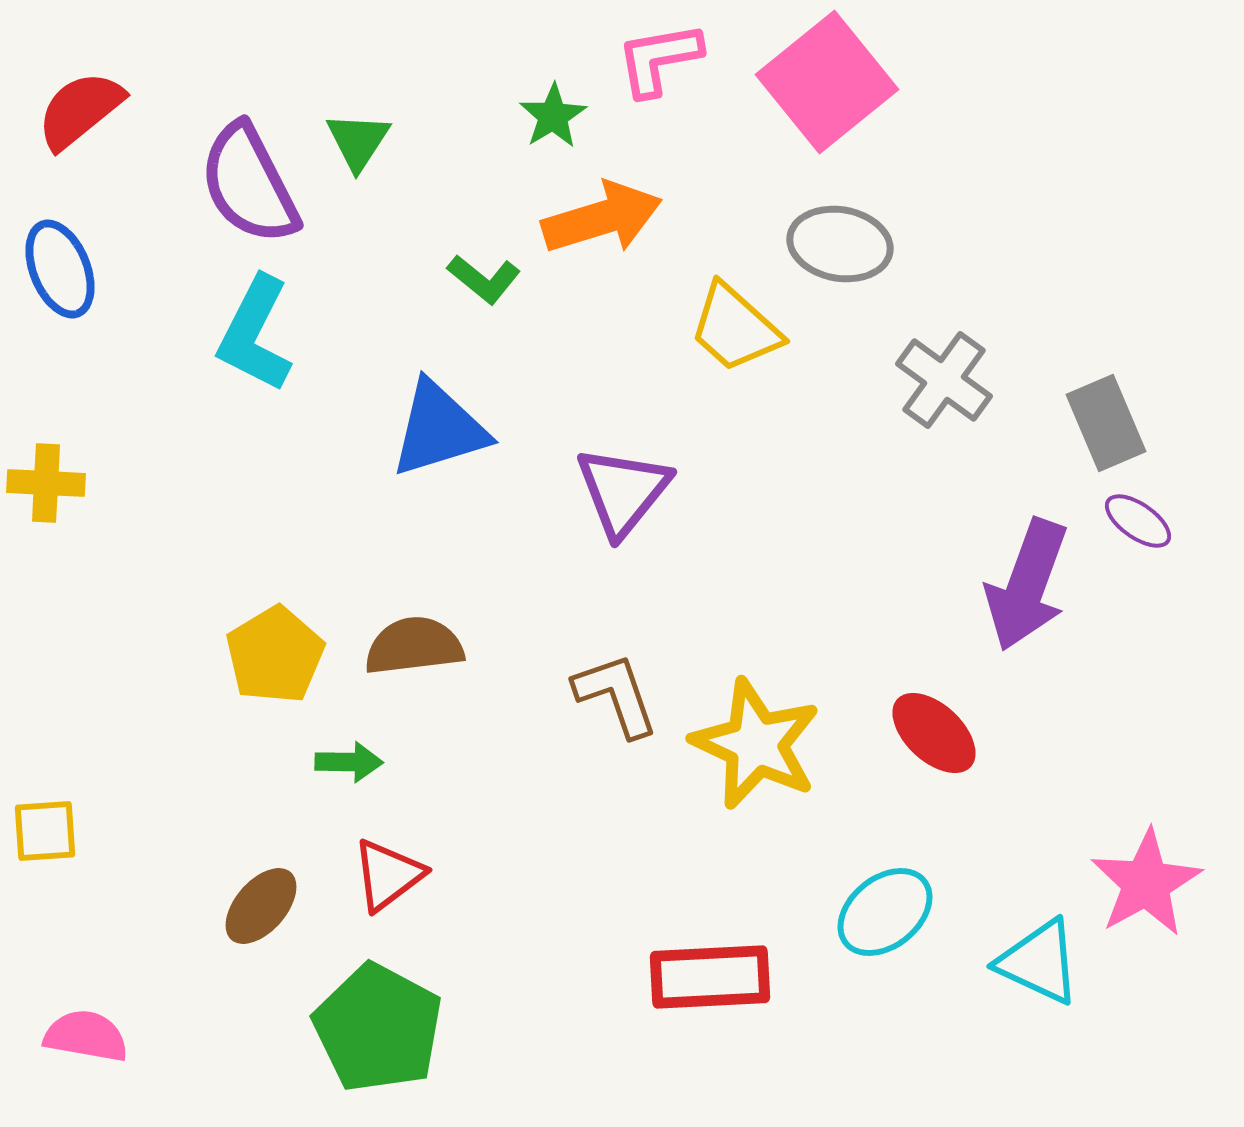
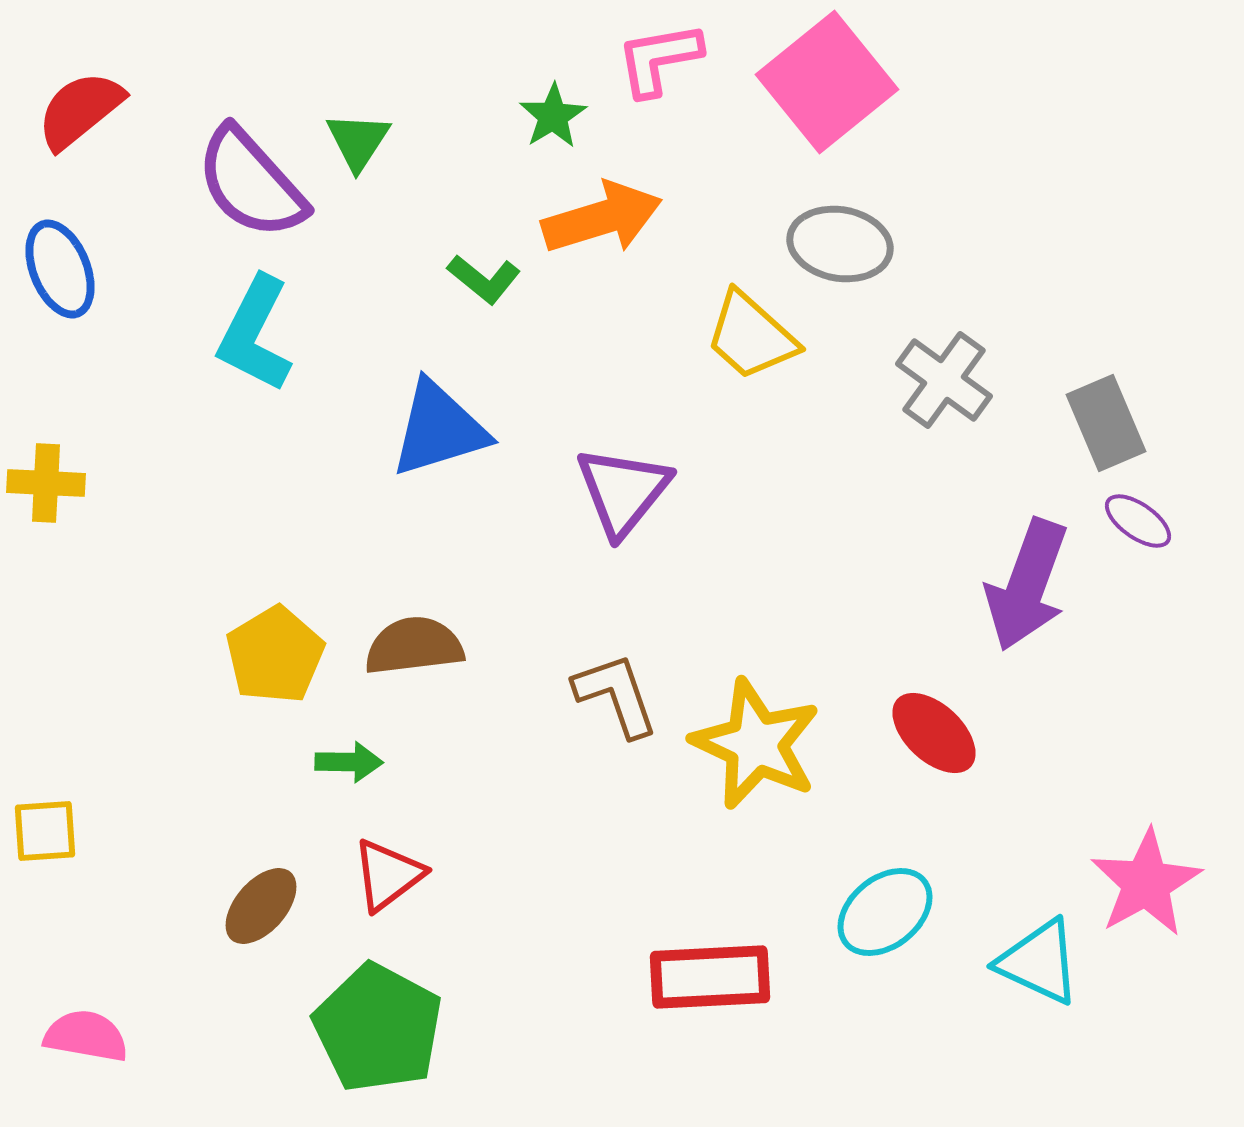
purple semicircle: moved 2 px right, 1 px up; rotated 15 degrees counterclockwise
yellow trapezoid: moved 16 px right, 8 px down
